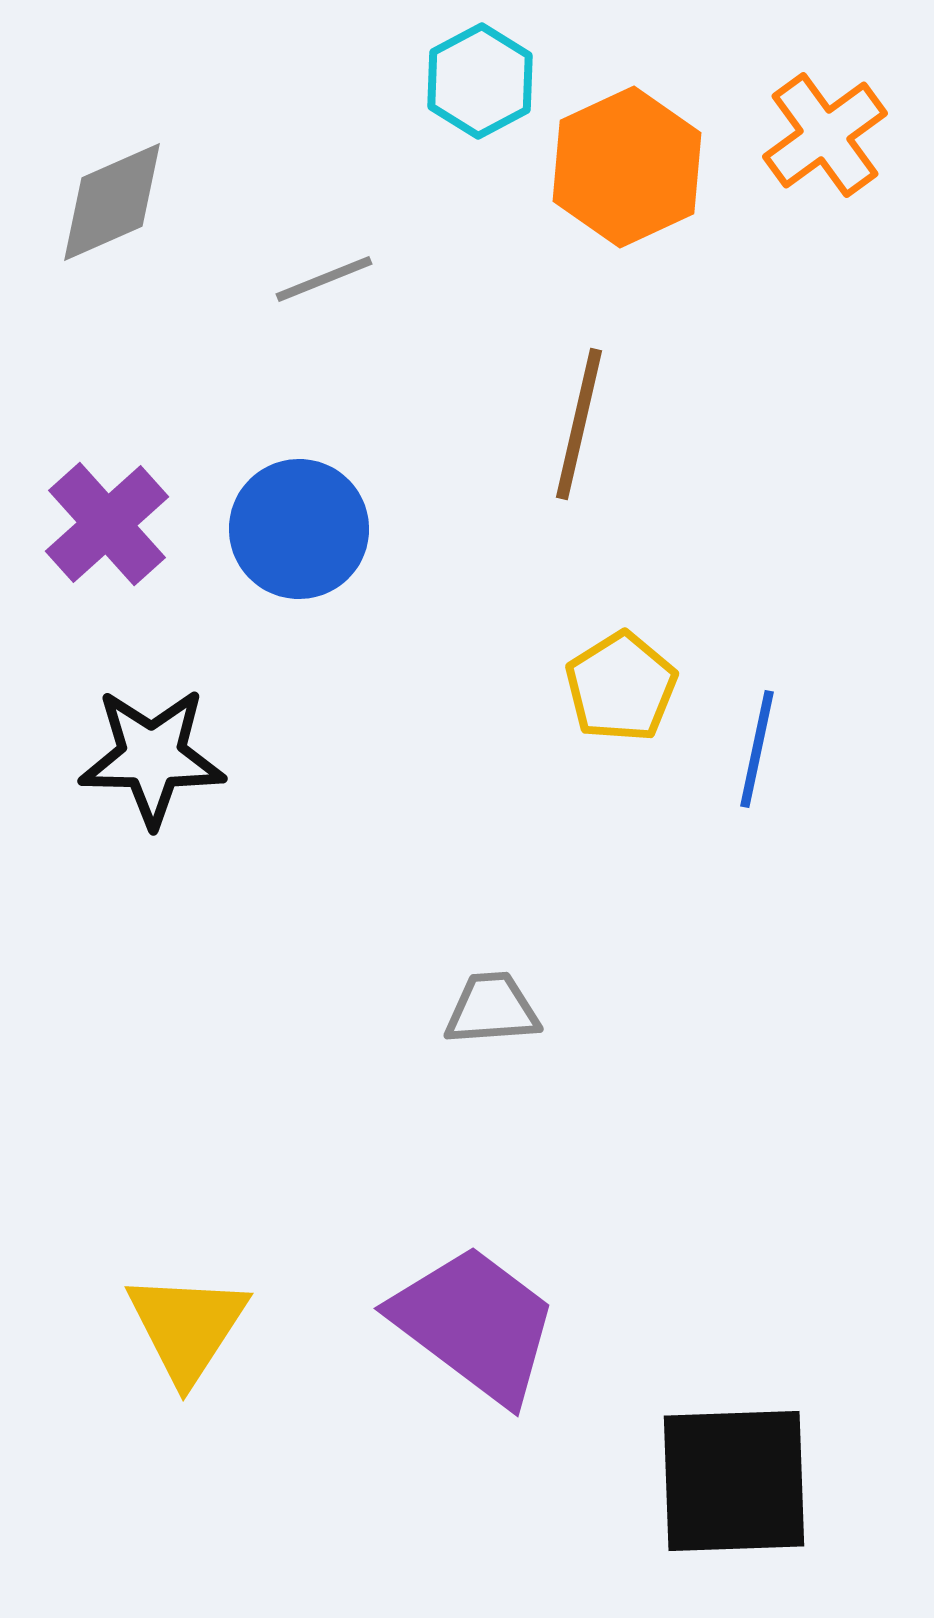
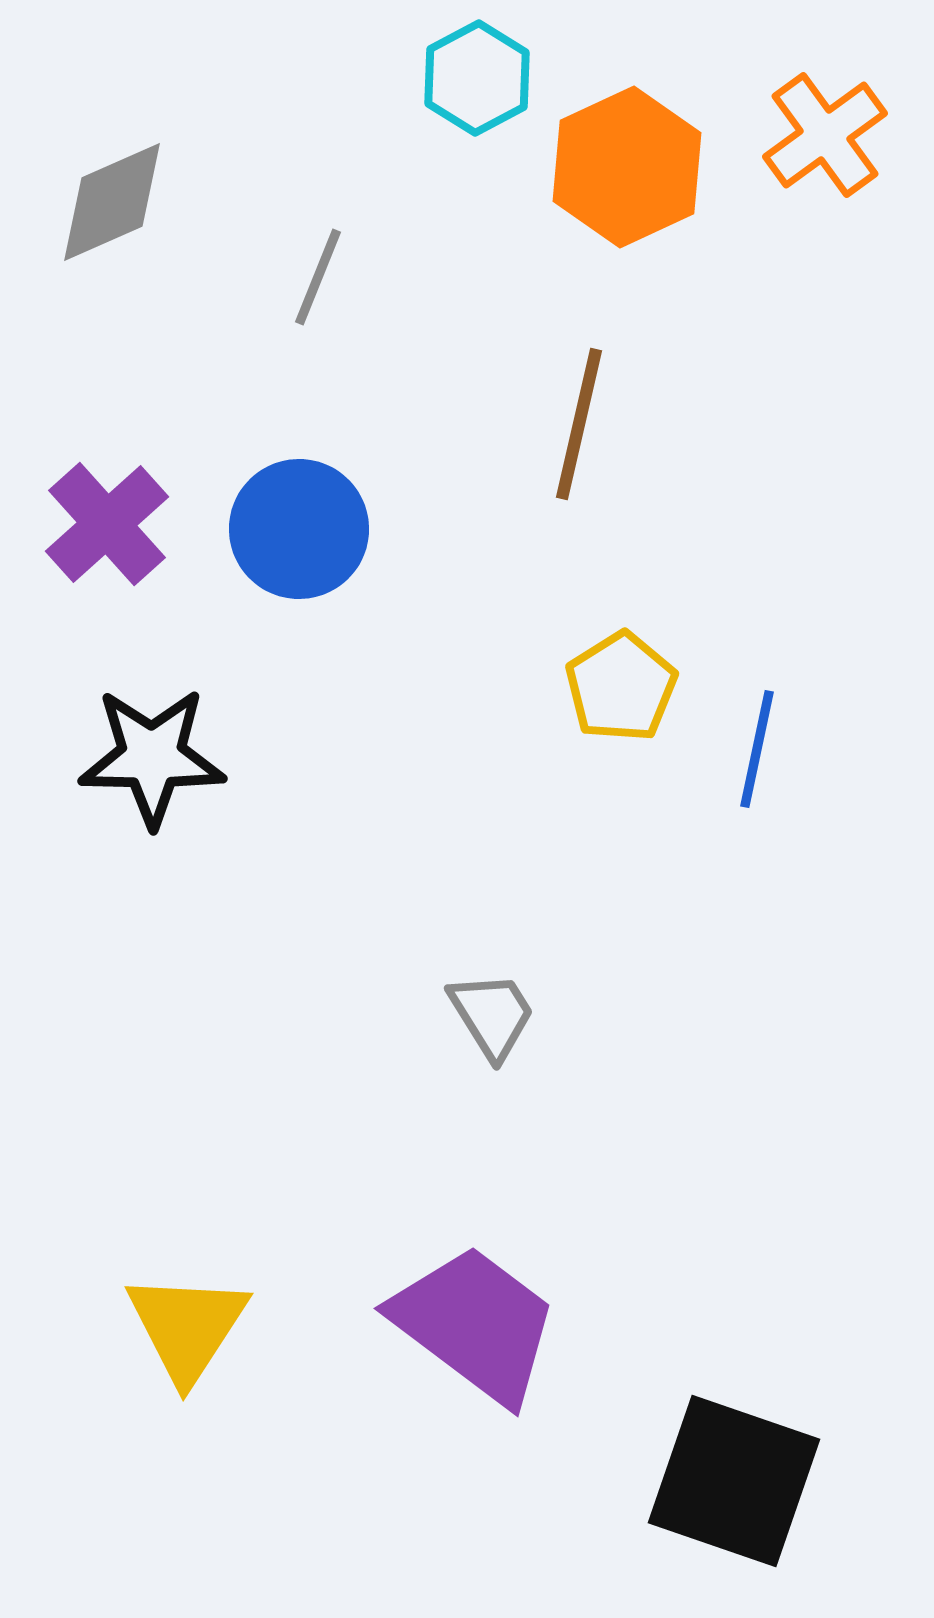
cyan hexagon: moved 3 px left, 3 px up
gray line: moved 6 px left, 2 px up; rotated 46 degrees counterclockwise
gray trapezoid: moved 6 px down; rotated 62 degrees clockwise
black square: rotated 21 degrees clockwise
